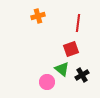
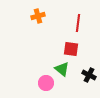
red square: rotated 28 degrees clockwise
black cross: moved 7 px right; rotated 32 degrees counterclockwise
pink circle: moved 1 px left, 1 px down
